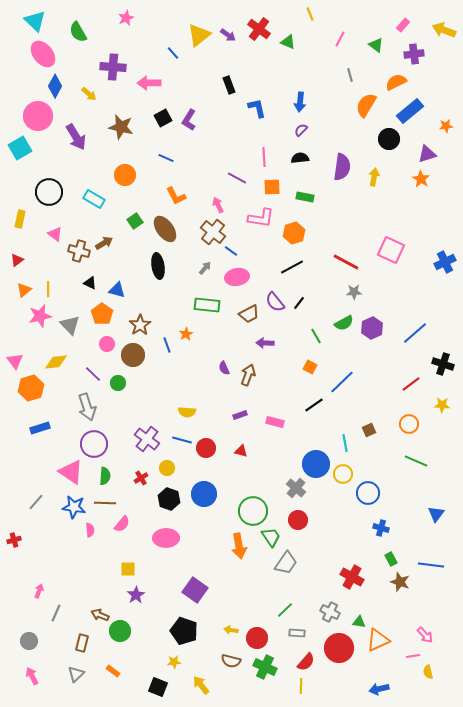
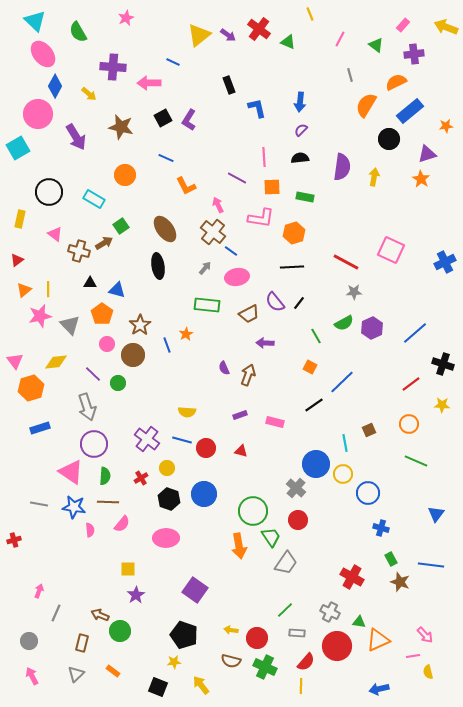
yellow arrow at (444, 30): moved 2 px right, 3 px up
blue line at (173, 53): moved 9 px down; rotated 24 degrees counterclockwise
pink circle at (38, 116): moved 2 px up
cyan square at (20, 148): moved 2 px left
orange L-shape at (176, 196): moved 10 px right, 10 px up
green square at (135, 221): moved 14 px left, 5 px down
black line at (292, 267): rotated 25 degrees clockwise
black triangle at (90, 283): rotated 24 degrees counterclockwise
gray line at (36, 502): moved 3 px right, 2 px down; rotated 60 degrees clockwise
brown line at (105, 503): moved 3 px right, 1 px up
black pentagon at (184, 631): moved 4 px down
red circle at (339, 648): moved 2 px left, 2 px up
